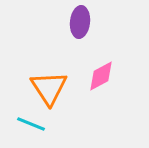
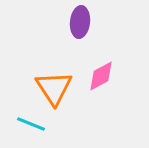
orange triangle: moved 5 px right
